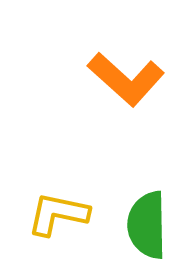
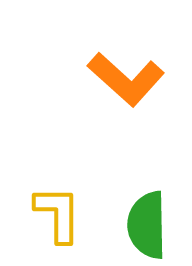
yellow L-shape: rotated 78 degrees clockwise
